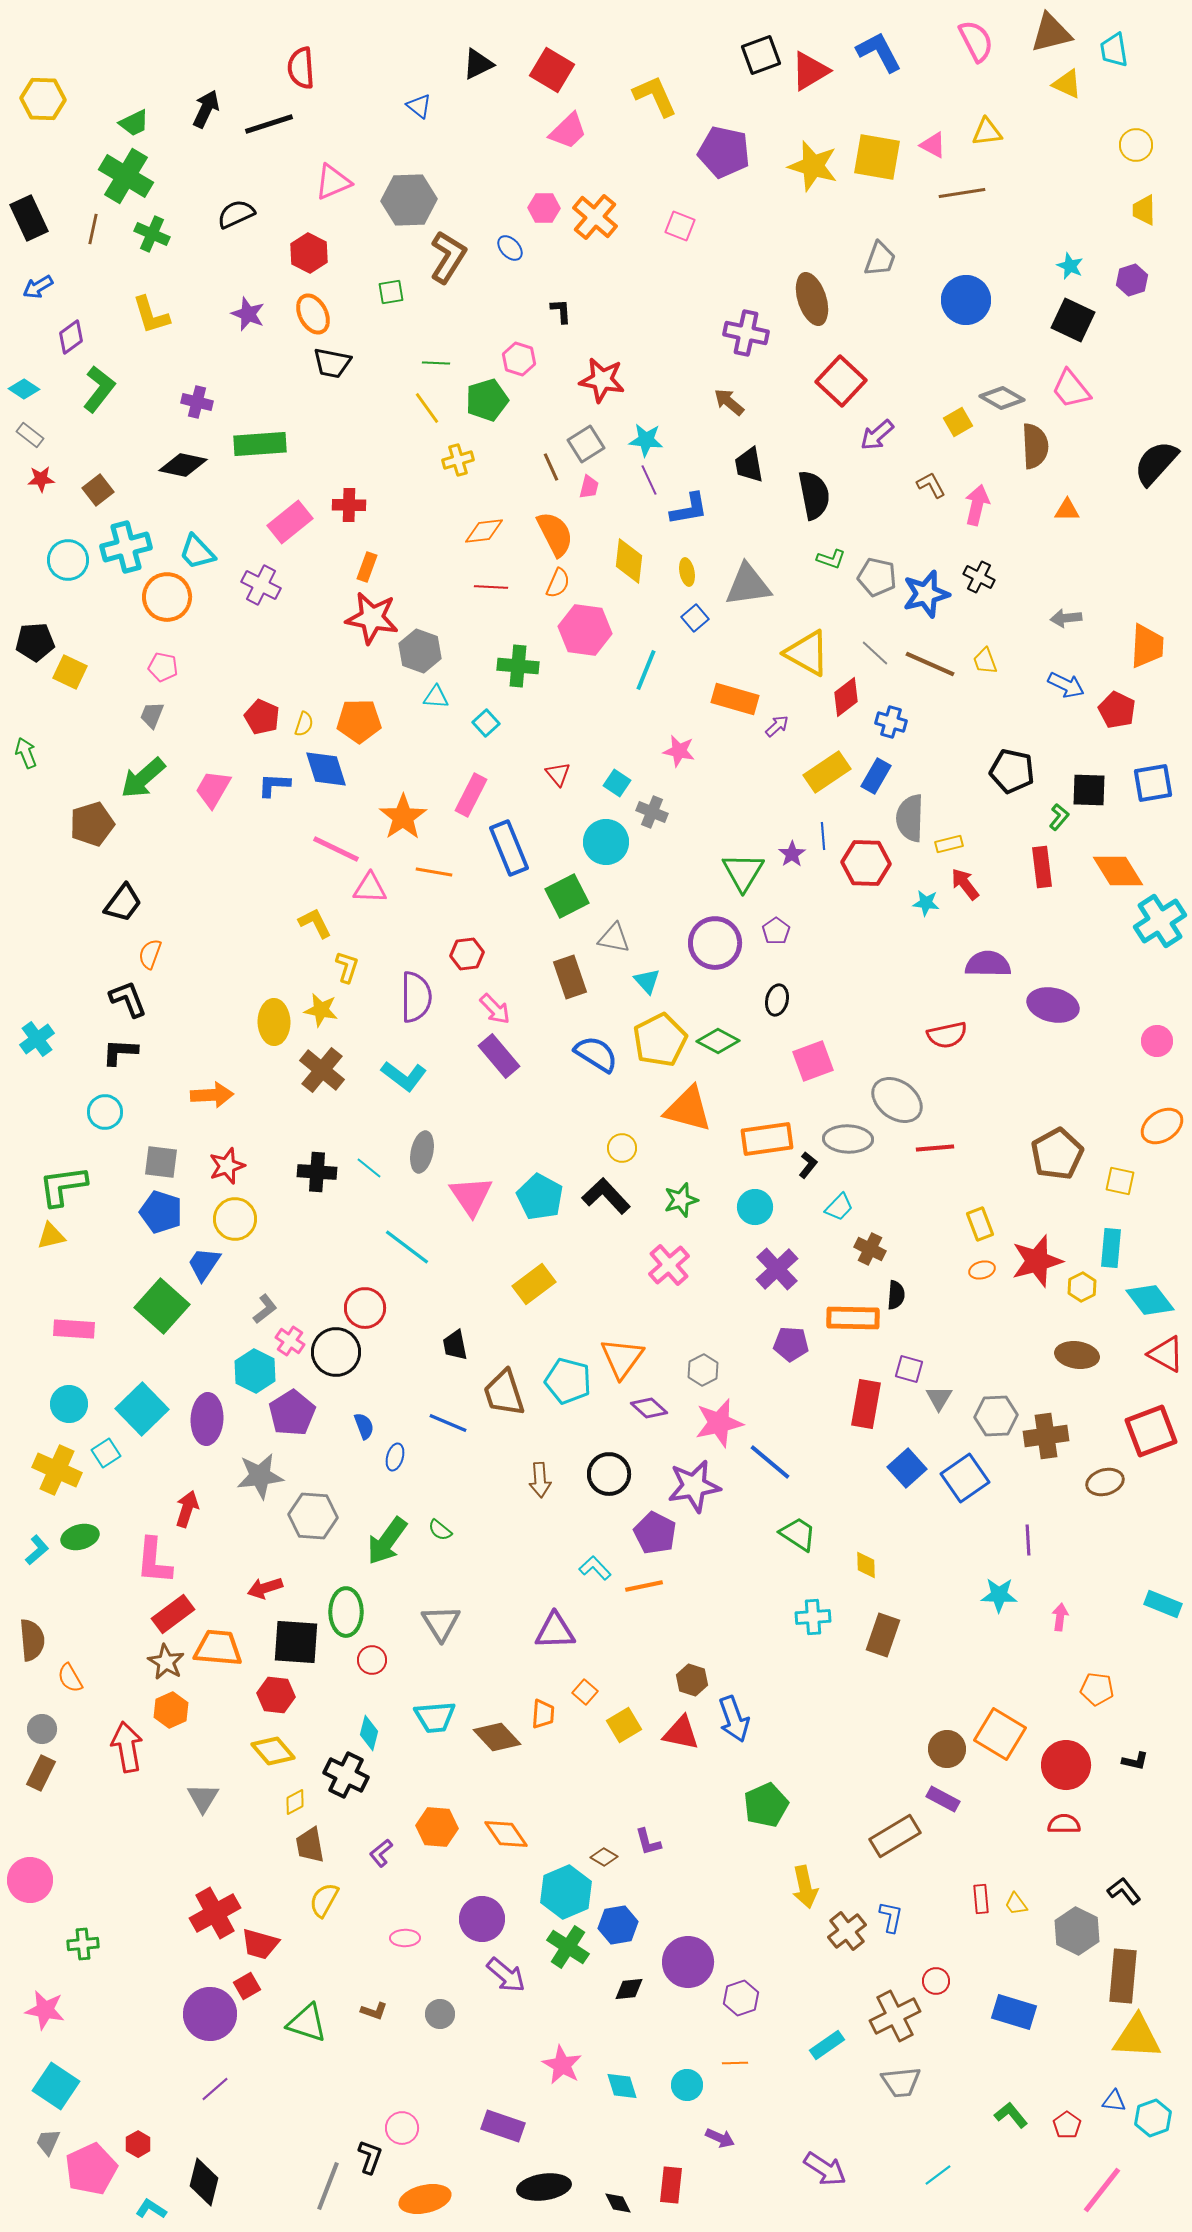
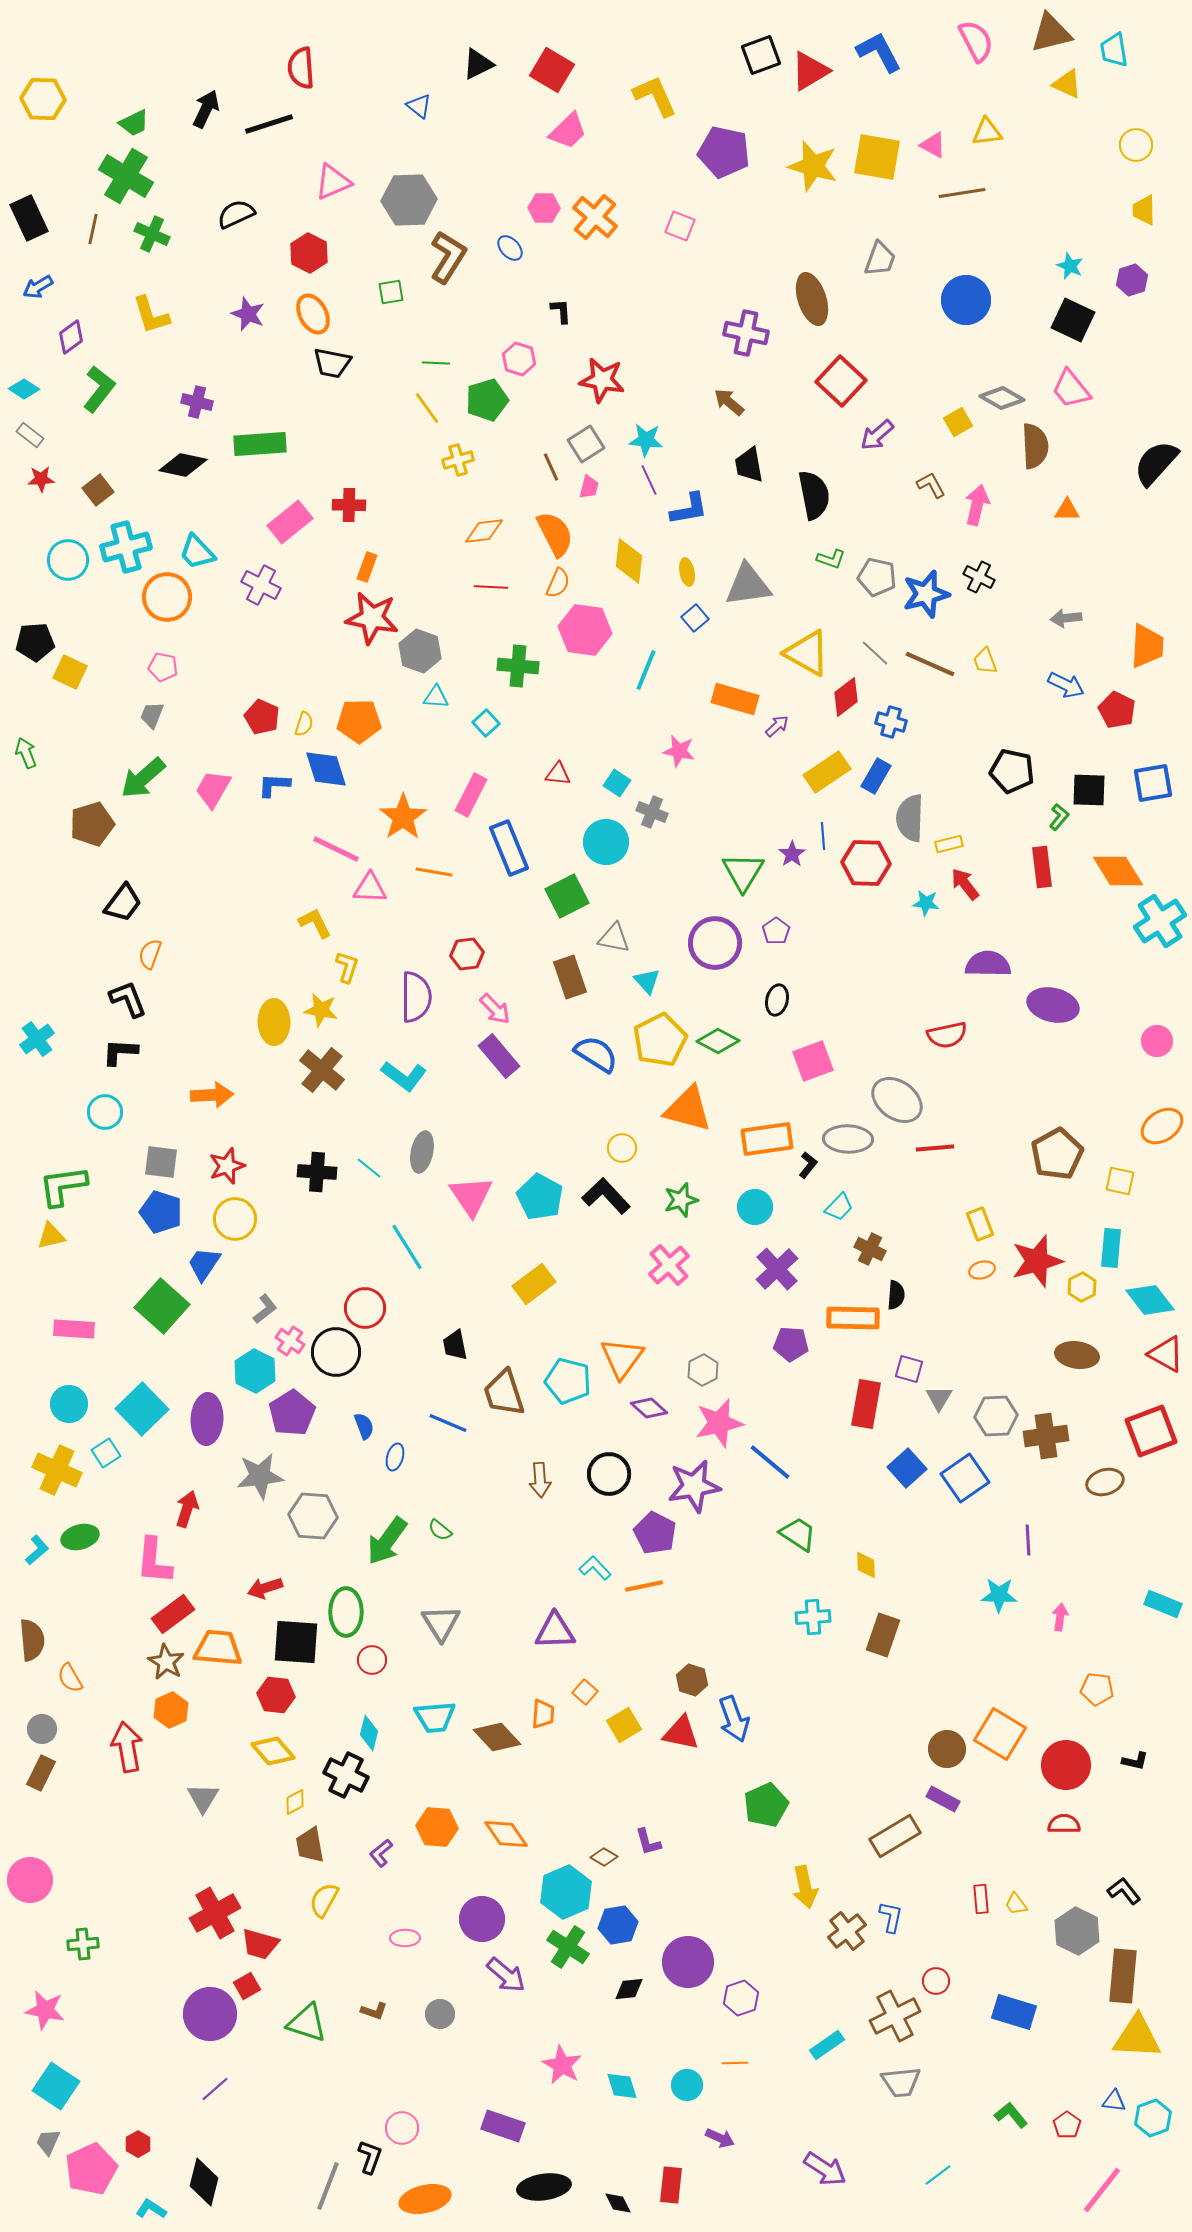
red triangle at (558, 774): rotated 44 degrees counterclockwise
cyan line at (407, 1247): rotated 21 degrees clockwise
